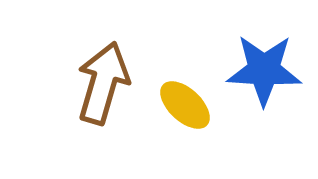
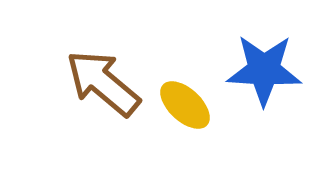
brown arrow: rotated 66 degrees counterclockwise
